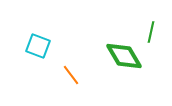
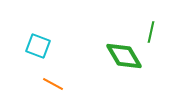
orange line: moved 18 px left, 9 px down; rotated 25 degrees counterclockwise
